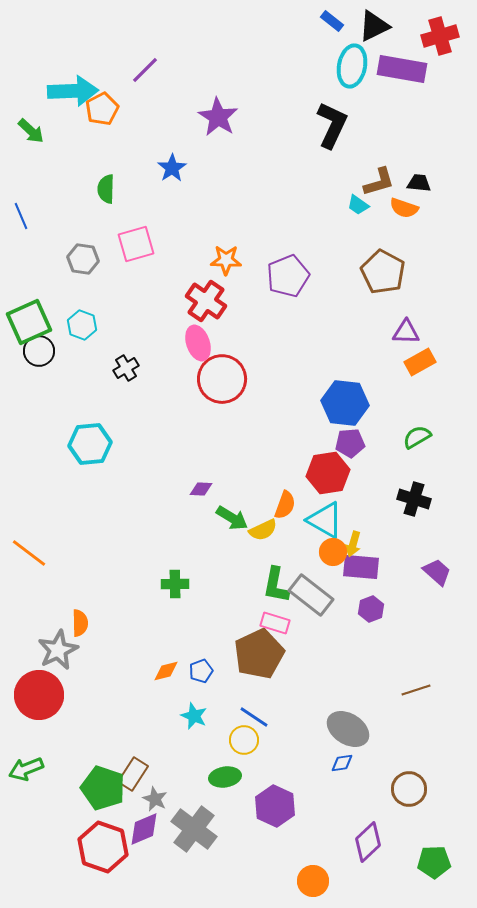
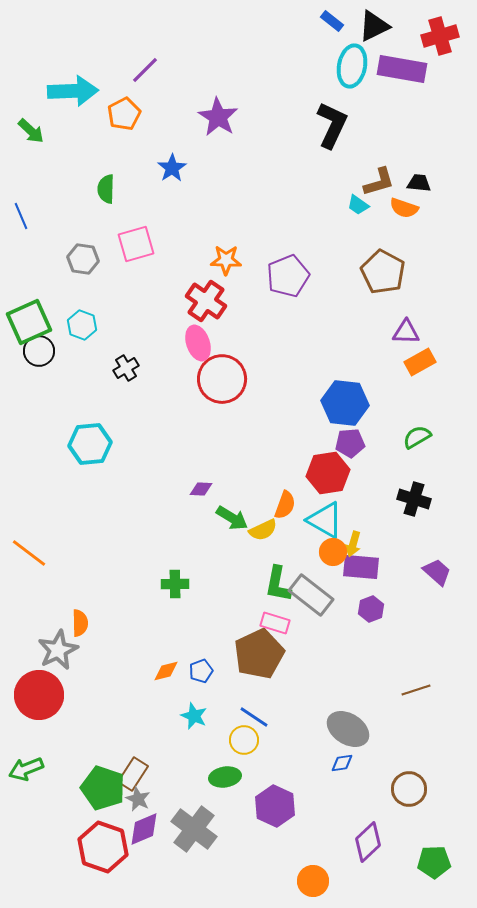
orange pentagon at (102, 109): moved 22 px right, 5 px down
green L-shape at (276, 585): moved 2 px right, 1 px up
gray star at (155, 799): moved 17 px left
